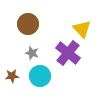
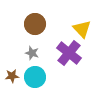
brown circle: moved 7 px right
purple cross: moved 1 px right
cyan circle: moved 5 px left, 1 px down
